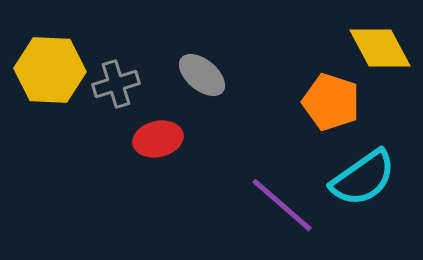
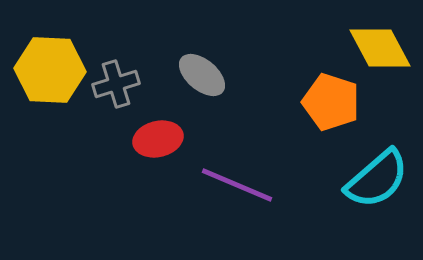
cyan semicircle: moved 14 px right, 1 px down; rotated 6 degrees counterclockwise
purple line: moved 45 px left, 20 px up; rotated 18 degrees counterclockwise
